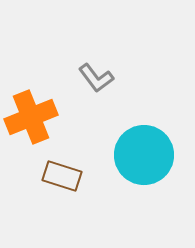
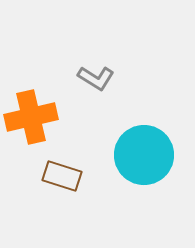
gray L-shape: rotated 21 degrees counterclockwise
orange cross: rotated 9 degrees clockwise
